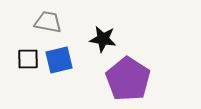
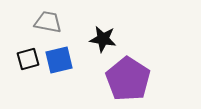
black square: rotated 15 degrees counterclockwise
